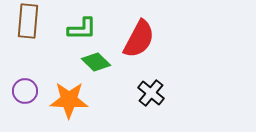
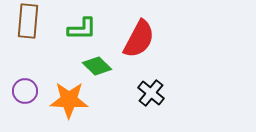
green diamond: moved 1 px right, 4 px down
